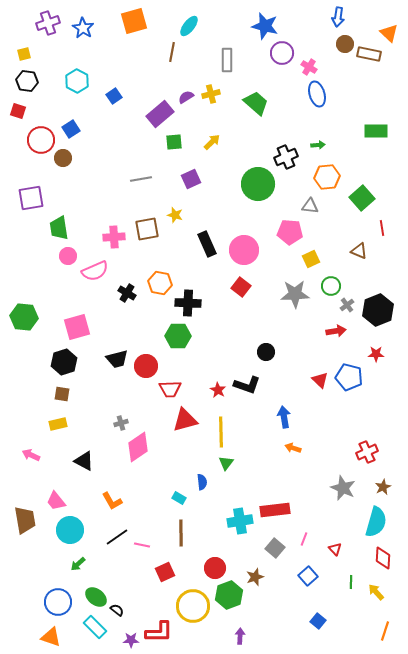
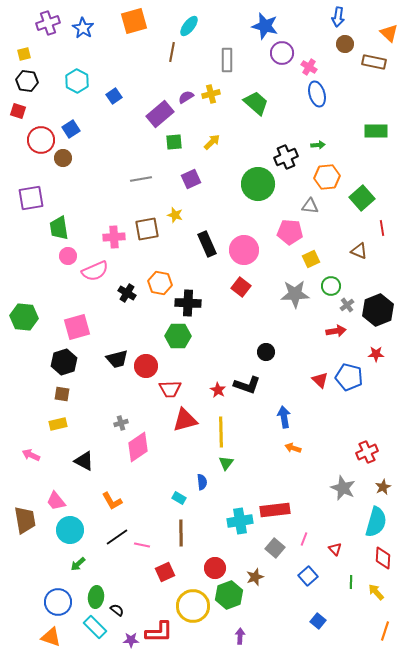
brown rectangle at (369, 54): moved 5 px right, 8 px down
green ellipse at (96, 597): rotated 60 degrees clockwise
